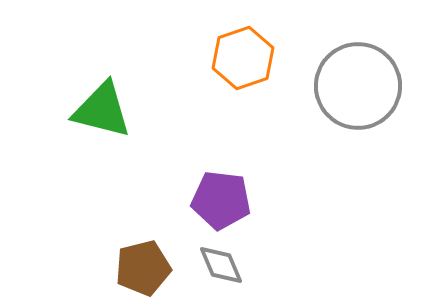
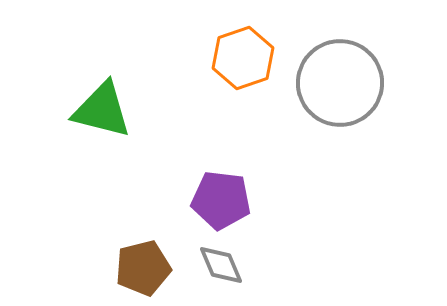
gray circle: moved 18 px left, 3 px up
